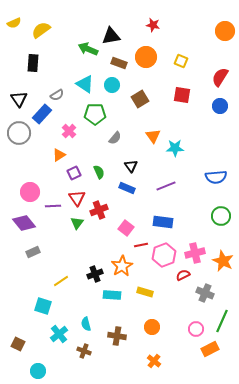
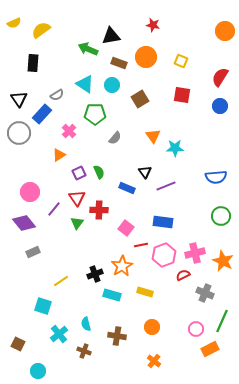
black triangle at (131, 166): moved 14 px right, 6 px down
purple square at (74, 173): moved 5 px right
purple line at (53, 206): moved 1 px right, 3 px down; rotated 49 degrees counterclockwise
red cross at (99, 210): rotated 24 degrees clockwise
cyan rectangle at (112, 295): rotated 12 degrees clockwise
